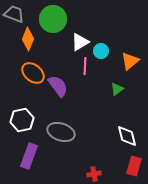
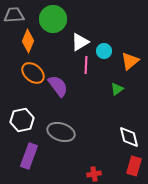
gray trapezoid: moved 1 px down; rotated 25 degrees counterclockwise
orange diamond: moved 2 px down
cyan circle: moved 3 px right
pink line: moved 1 px right, 1 px up
white diamond: moved 2 px right, 1 px down
